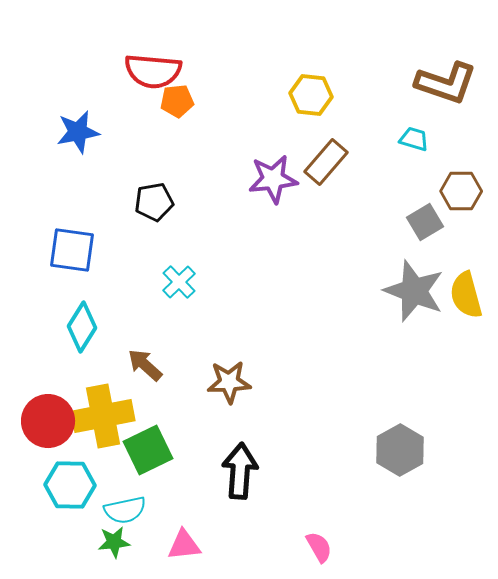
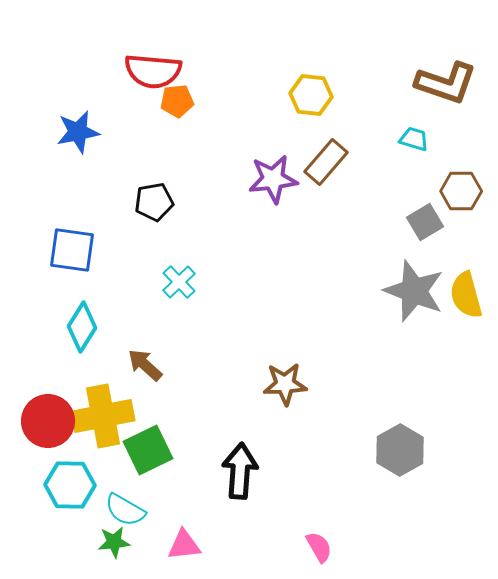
brown star: moved 56 px right, 2 px down
cyan semicircle: rotated 42 degrees clockwise
